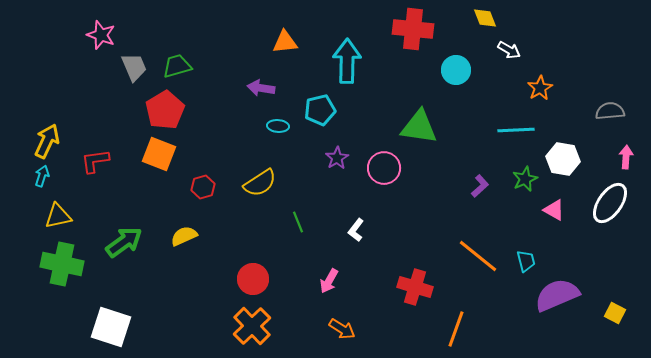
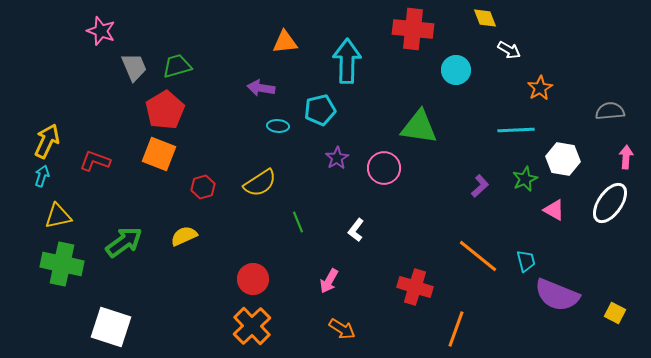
pink star at (101, 35): moved 4 px up
red L-shape at (95, 161): rotated 28 degrees clockwise
purple semicircle at (557, 295): rotated 135 degrees counterclockwise
